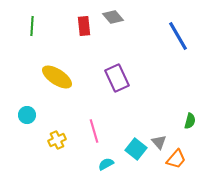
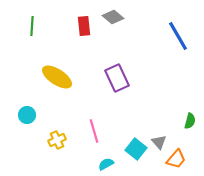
gray diamond: rotated 10 degrees counterclockwise
